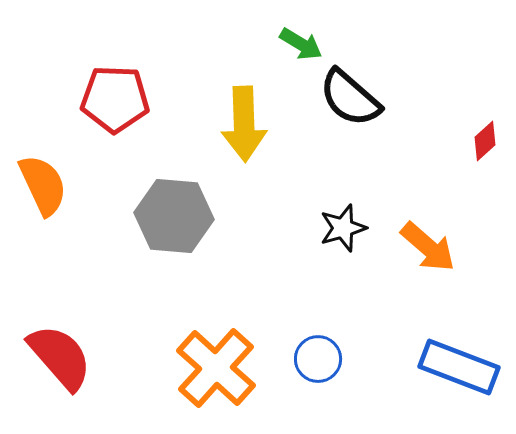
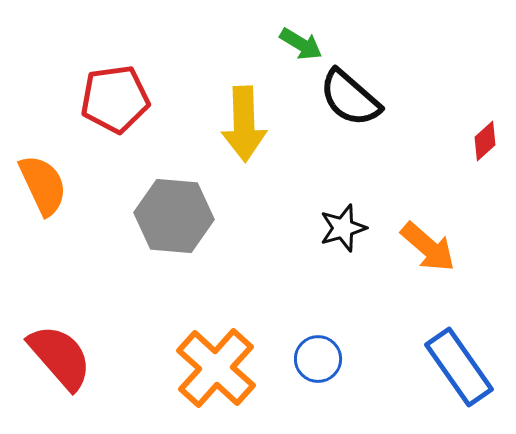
red pentagon: rotated 10 degrees counterclockwise
blue rectangle: rotated 34 degrees clockwise
